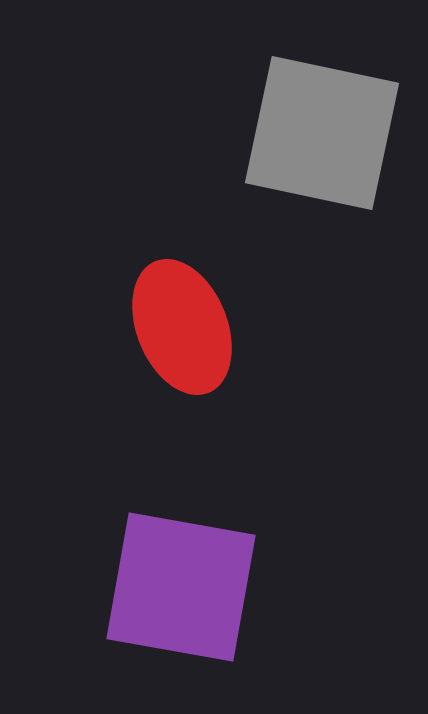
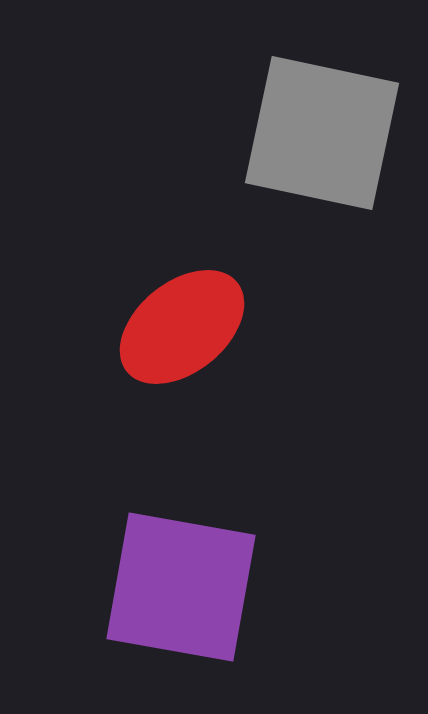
red ellipse: rotated 73 degrees clockwise
